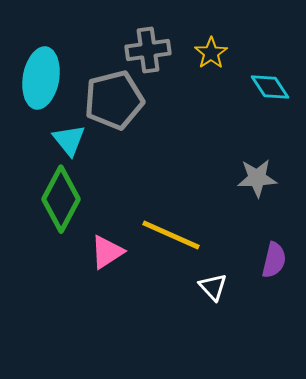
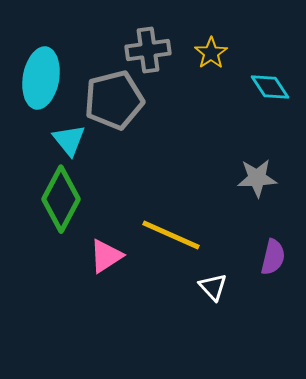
pink triangle: moved 1 px left, 4 px down
purple semicircle: moved 1 px left, 3 px up
